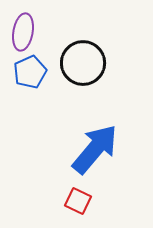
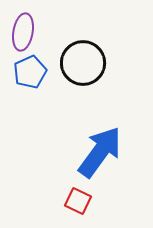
blue arrow: moved 5 px right, 3 px down; rotated 4 degrees counterclockwise
